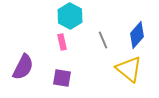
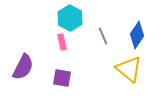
cyan hexagon: moved 2 px down
blue diamond: rotated 8 degrees counterclockwise
gray line: moved 4 px up
